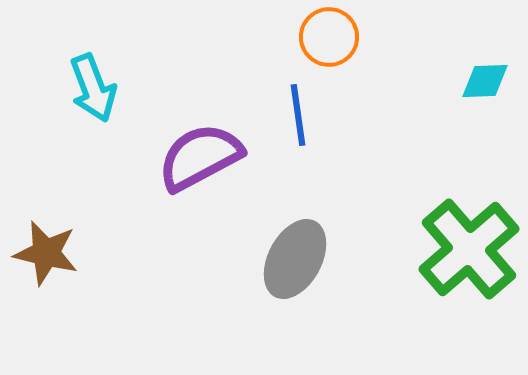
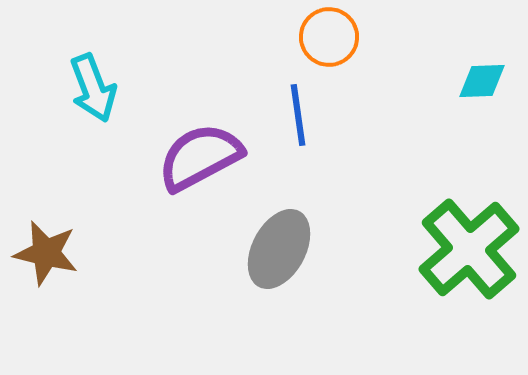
cyan diamond: moved 3 px left
gray ellipse: moved 16 px left, 10 px up
